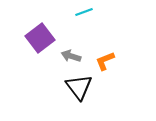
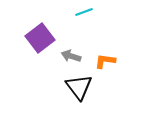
orange L-shape: rotated 30 degrees clockwise
